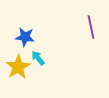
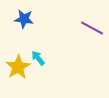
purple line: moved 1 px right, 1 px down; rotated 50 degrees counterclockwise
blue star: moved 1 px left, 18 px up
